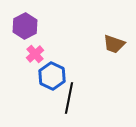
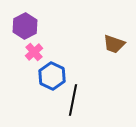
pink cross: moved 1 px left, 2 px up
black line: moved 4 px right, 2 px down
